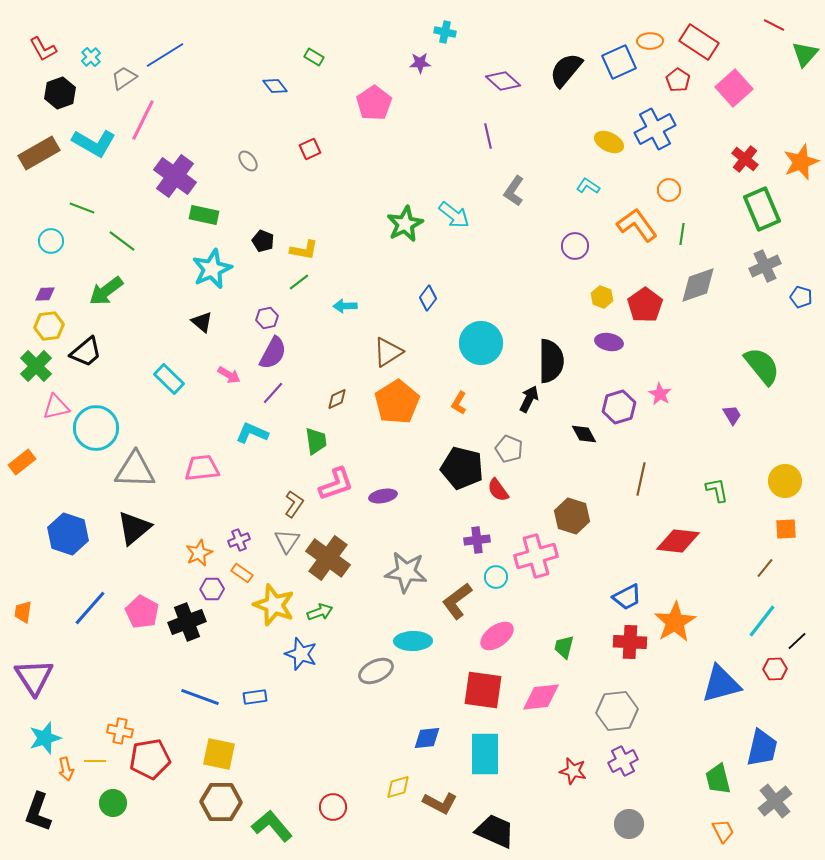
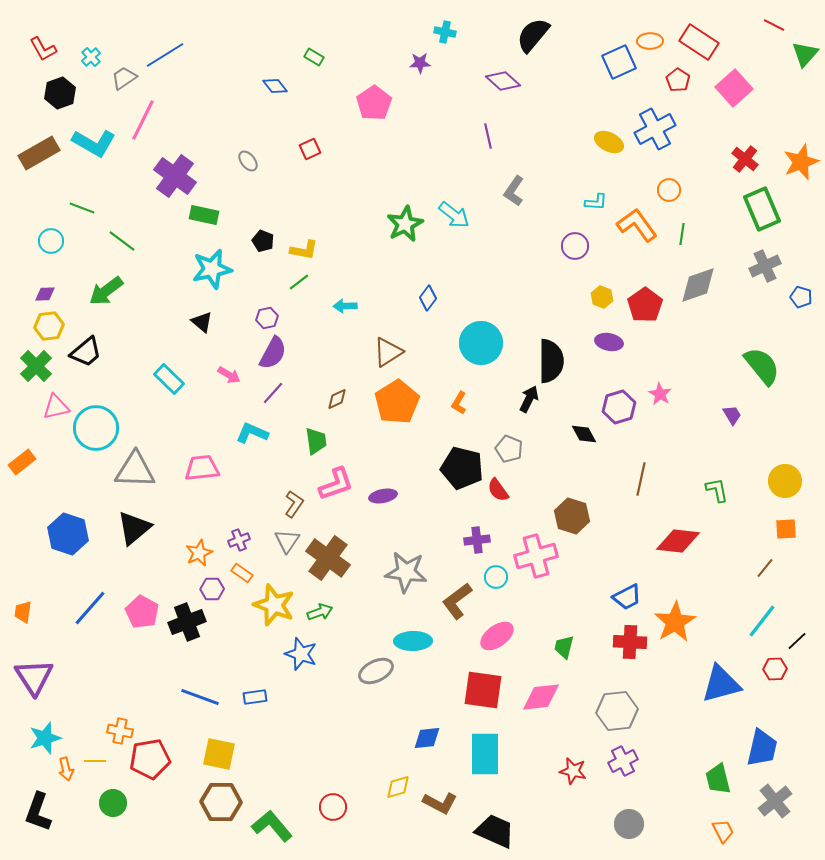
black semicircle at (566, 70): moved 33 px left, 35 px up
cyan L-shape at (588, 186): moved 8 px right, 16 px down; rotated 150 degrees clockwise
cyan star at (212, 269): rotated 12 degrees clockwise
